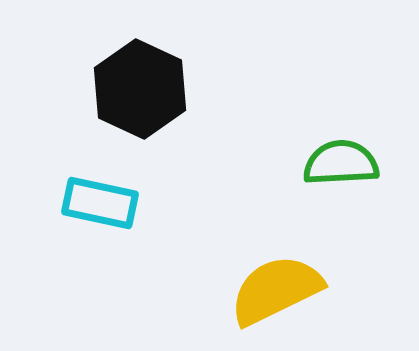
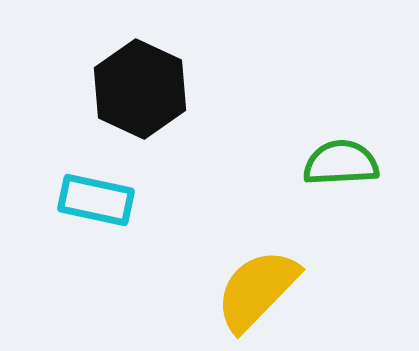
cyan rectangle: moved 4 px left, 3 px up
yellow semicircle: moved 19 px left; rotated 20 degrees counterclockwise
